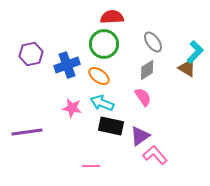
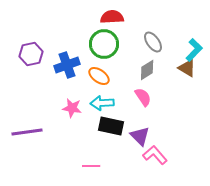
cyan L-shape: moved 1 px left, 2 px up
cyan arrow: rotated 25 degrees counterclockwise
purple triangle: rotated 40 degrees counterclockwise
